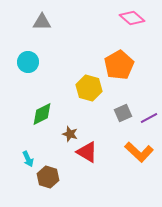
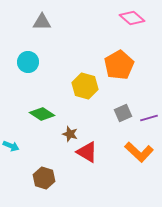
yellow hexagon: moved 4 px left, 2 px up
green diamond: rotated 60 degrees clockwise
purple line: rotated 12 degrees clockwise
cyan arrow: moved 17 px left, 13 px up; rotated 42 degrees counterclockwise
brown hexagon: moved 4 px left, 1 px down
